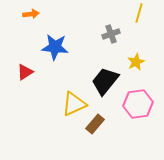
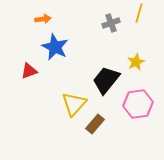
orange arrow: moved 12 px right, 5 px down
gray cross: moved 11 px up
blue star: rotated 20 degrees clockwise
red triangle: moved 4 px right, 1 px up; rotated 12 degrees clockwise
black trapezoid: moved 1 px right, 1 px up
yellow triangle: rotated 24 degrees counterclockwise
